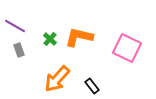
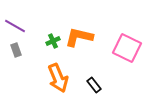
green cross: moved 3 px right, 2 px down; rotated 24 degrees clockwise
gray rectangle: moved 3 px left
orange arrow: moved 1 px right, 1 px up; rotated 64 degrees counterclockwise
black rectangle: moved 2 px right, 1 px up
